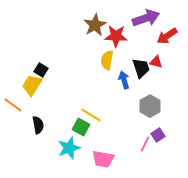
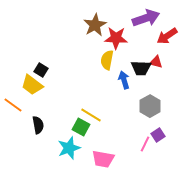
red star: moved 2 px down
black trapezoid: rotated 110 degrees clockwise
yellow trapezoid: rotated 85 degrees counterclockwise
